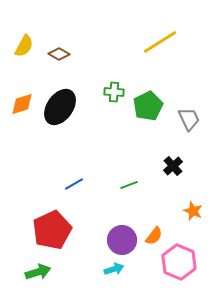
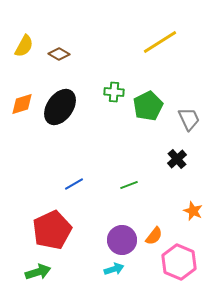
black cross: moved 4 px right, 7 px up
